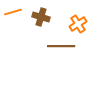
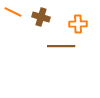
orange line: rotated 42 degrees clockwise
orange cross: rotated 30 degrees clockwise
